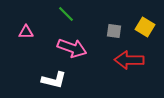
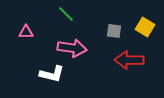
pink arrow: rotated 12 degrees counterclockwise
white L-shape: moved 2 px left, 6 px up
